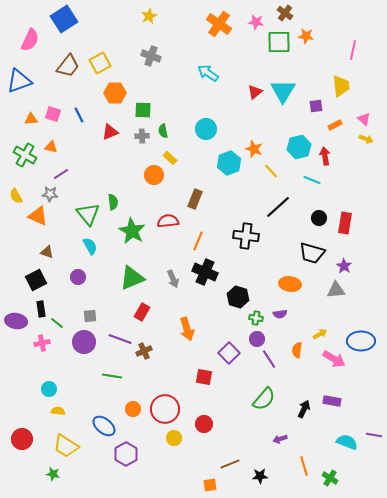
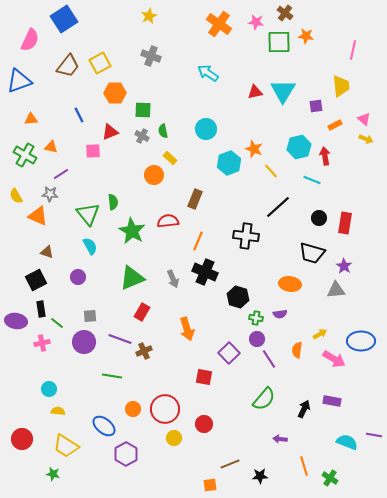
red triangle at (255, 92): rotated 28 degrees clockwise
pink square at (53, 114): moved 40 px right, 37 px down; rotated 21 degrees counterclockwise
gray cross at (142, 136): rotated 32 degrees clockwise
purple arrow at (280, 439): rotated 24 degrees clockwise
